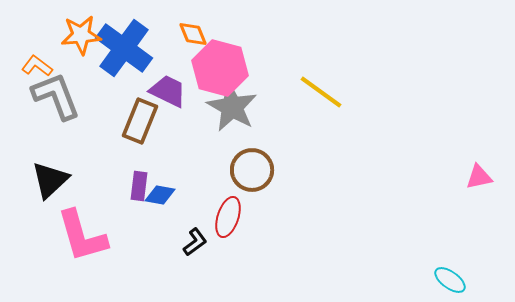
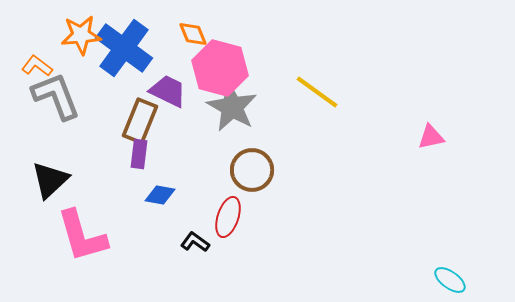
yellow line: moved 4 px left
pink triangle: moved 48 px left, 40 px up
purple rectangle: moved 32 px up
black L-shape: rotated 108 degrees counterclockwise
